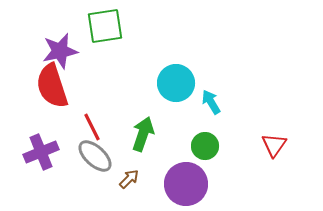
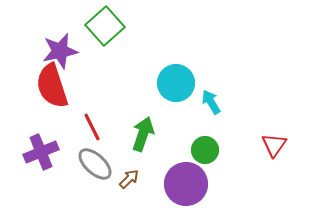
green square: rotated 33 degrees counterclockwise
green circle: moved 4 px down
gray ellipse: moved 8 px down
